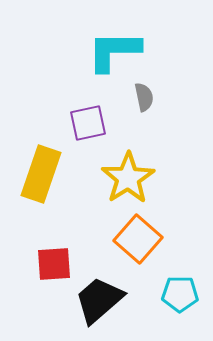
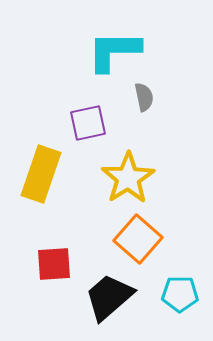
black trapezoid: moved 10 px right, 3 px up
